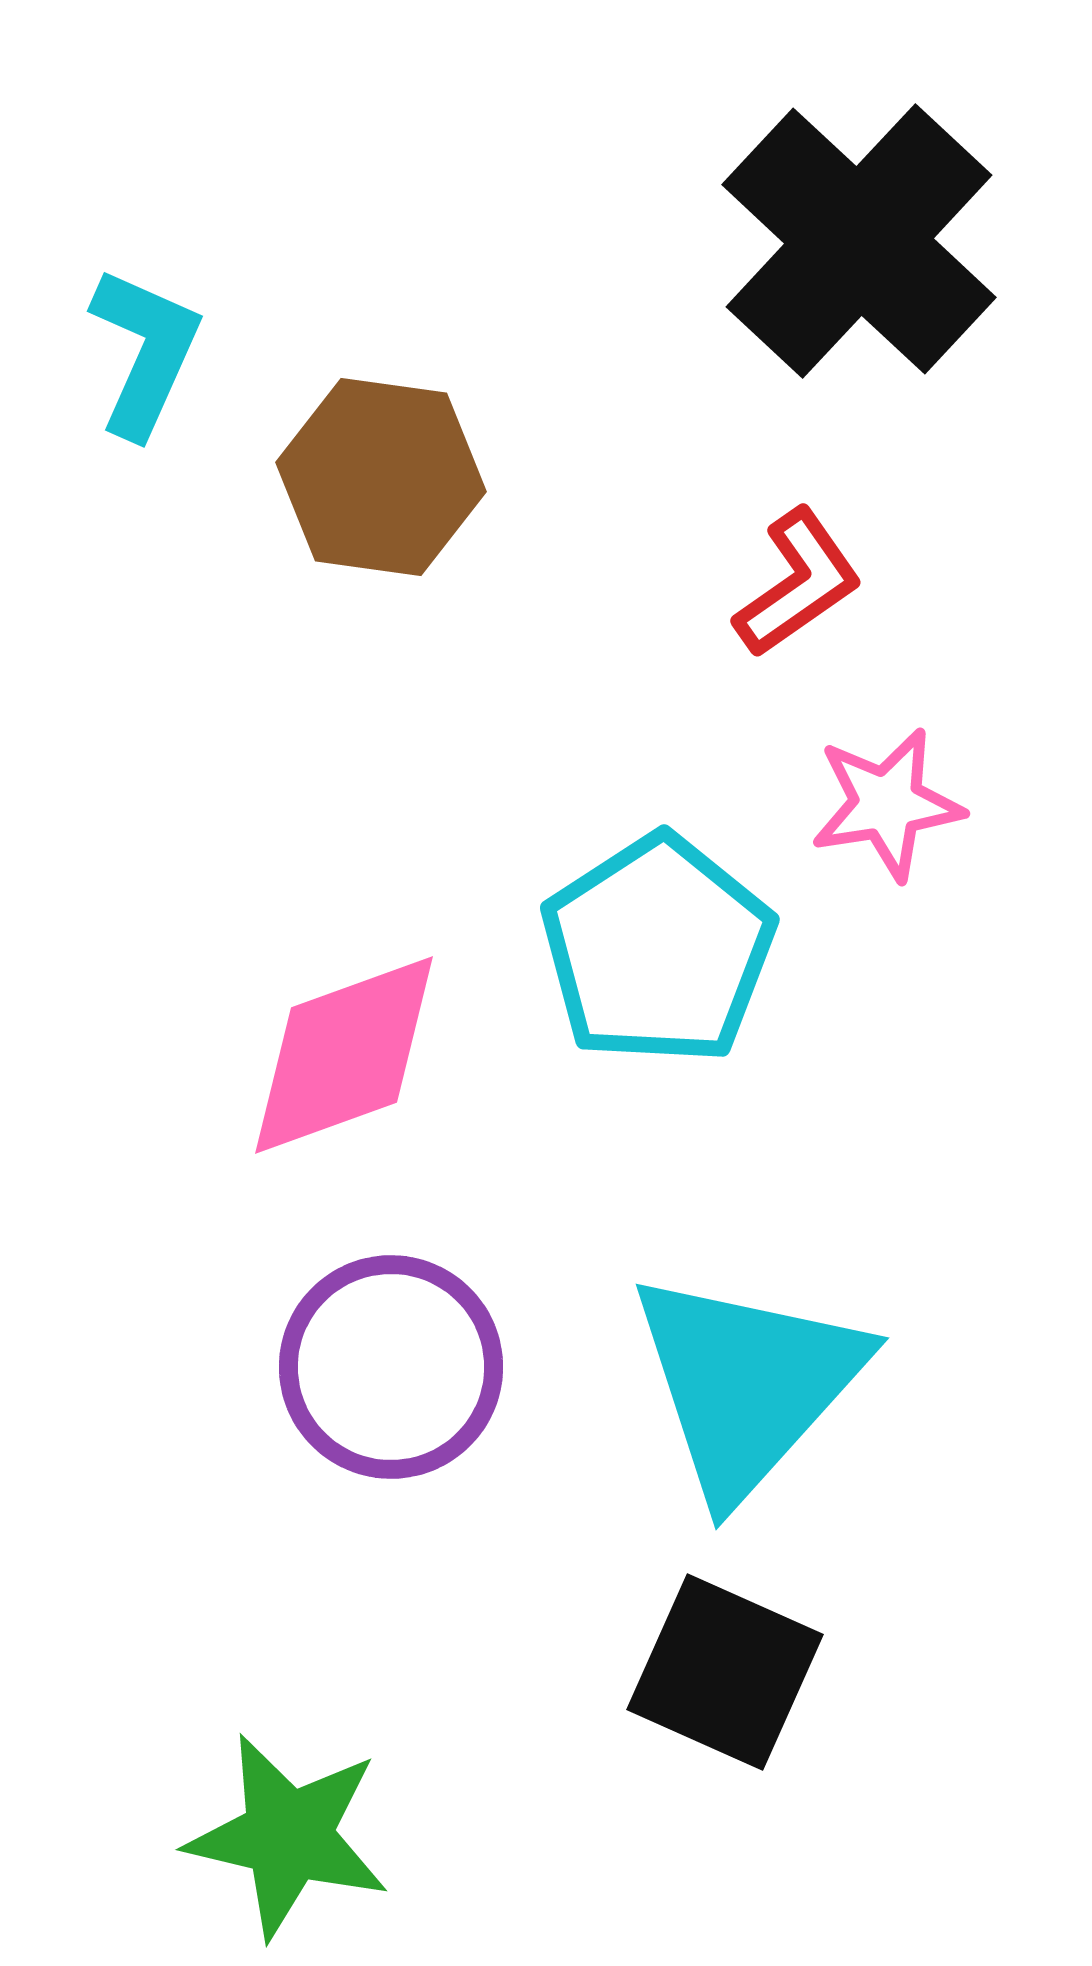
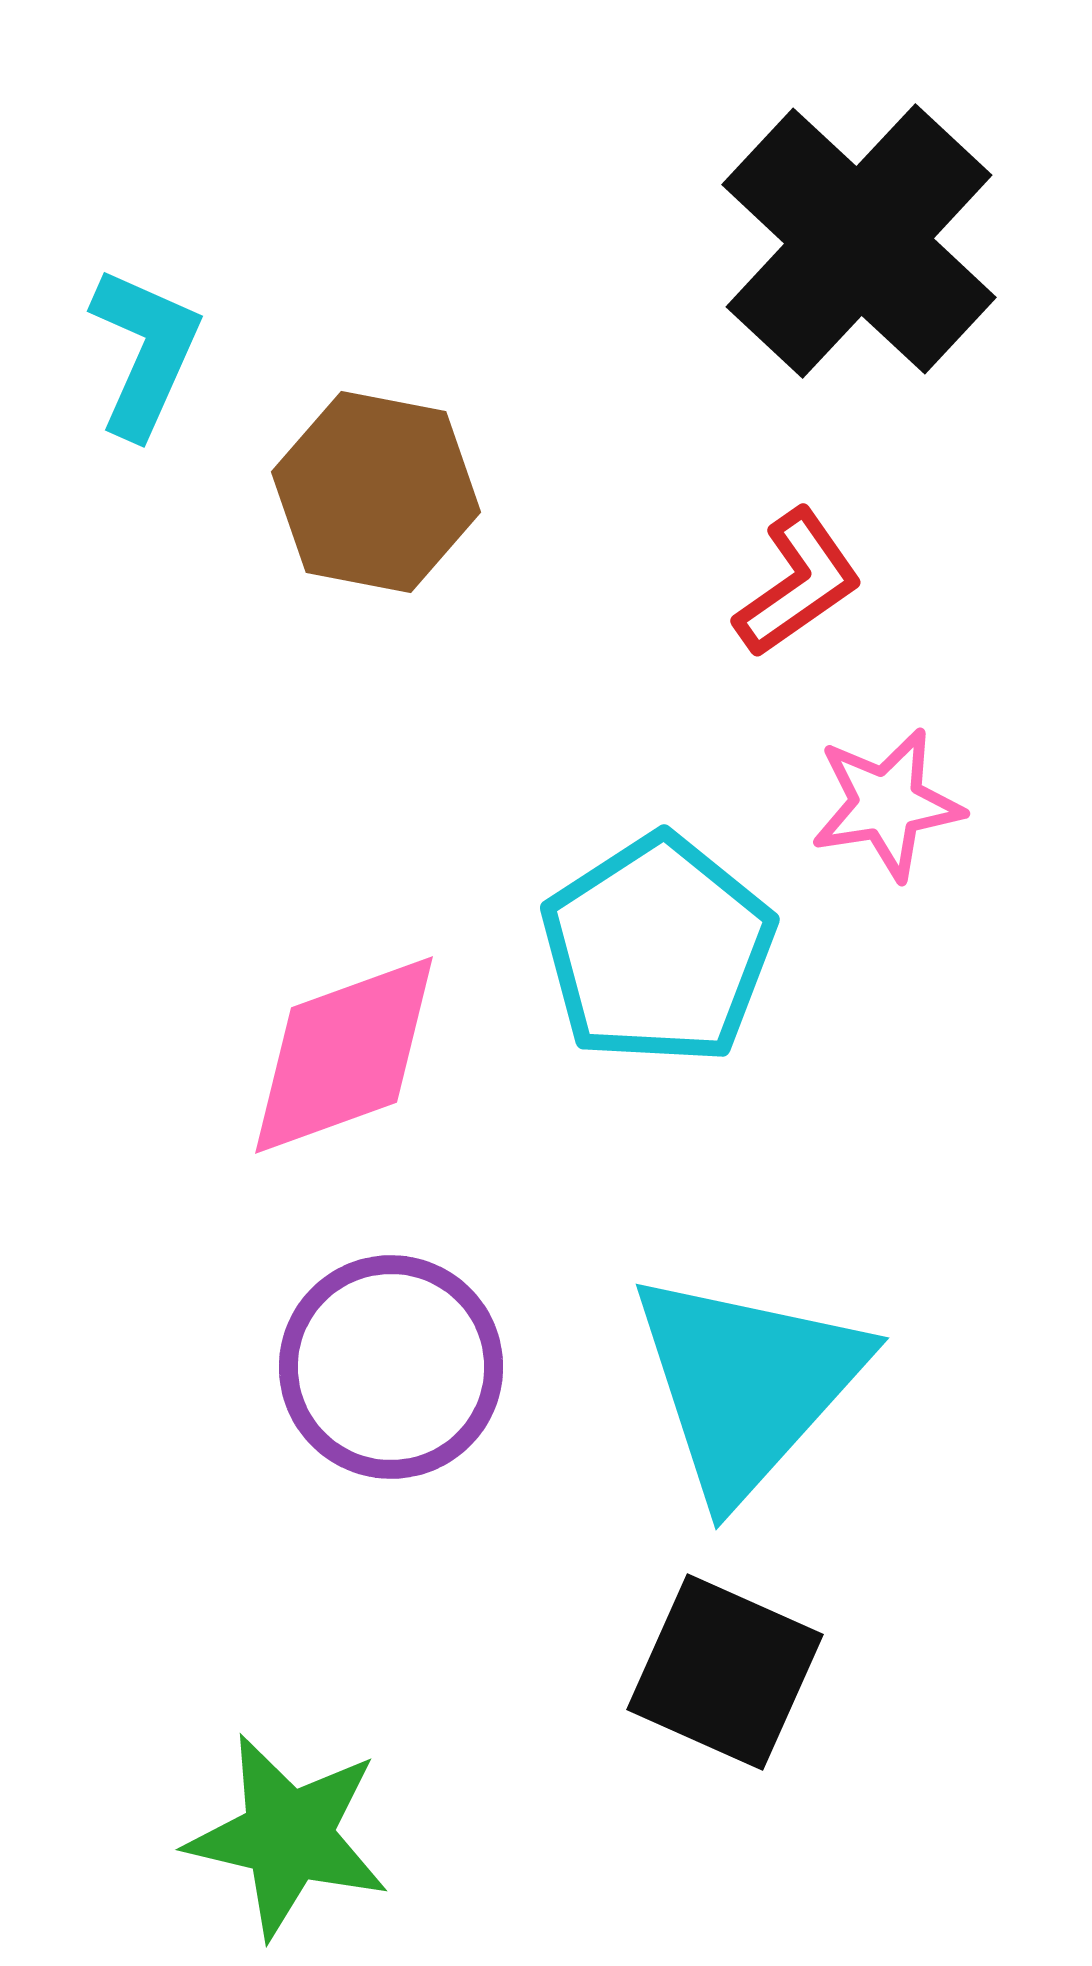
brown hexagon: moved 5 px left, 15 px down; rotated 3 degrees clockwise
